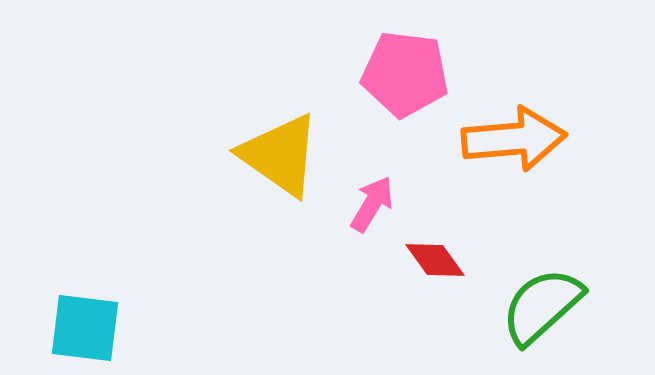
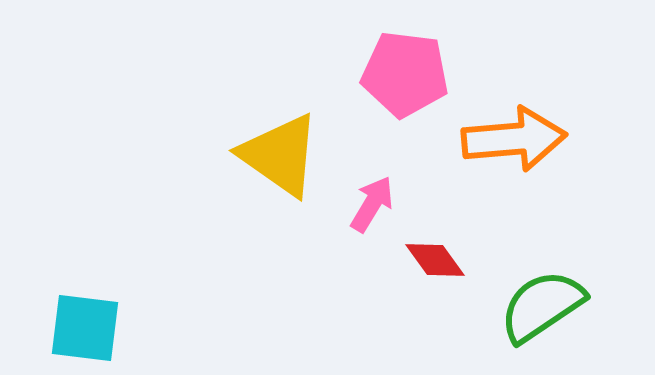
green semicircle: rotated 8 degrees clockwise
